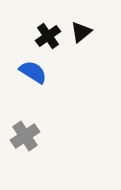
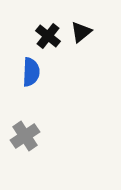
black cross: rotated 15 degrees counterclockwise
blue semicircle: moved 2 px left; rotated 60 degrees clockwise
